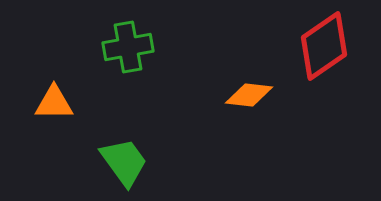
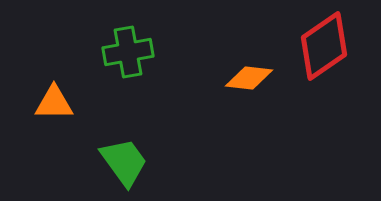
green cross: moved 5 px down
orange diamond: moved 17 px up
